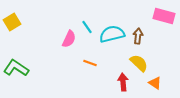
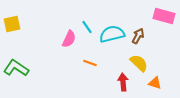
yellow square: moved 2 px down; rotated 18 degrees clockwise
brown arrow: rotated 21 degrees clockwise
orange triangle: rotated 16 degrees counterclockwise
